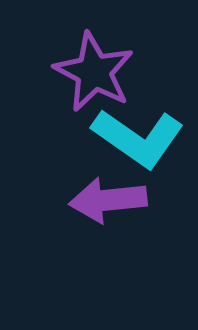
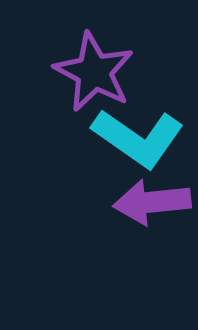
purple arrow: moved 44 px right, 2 px down
